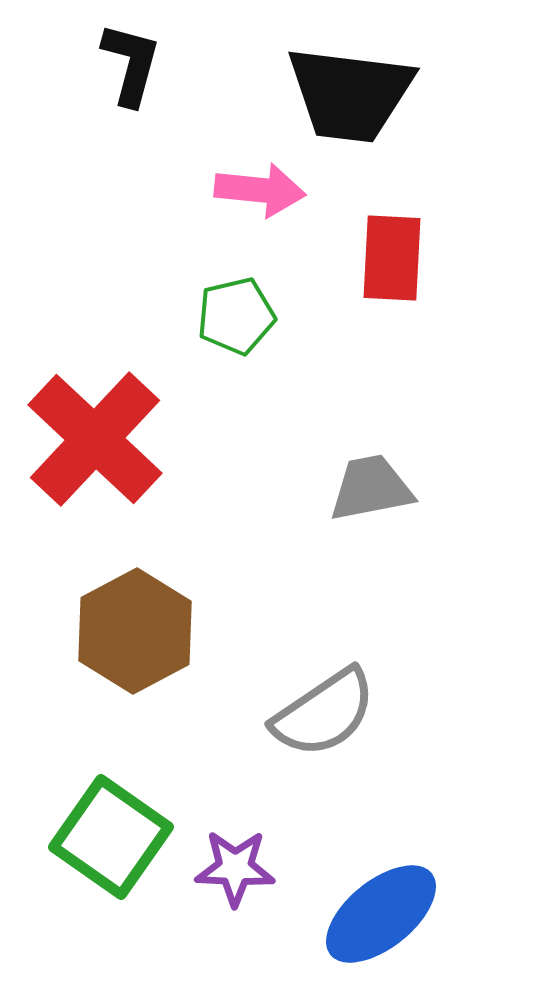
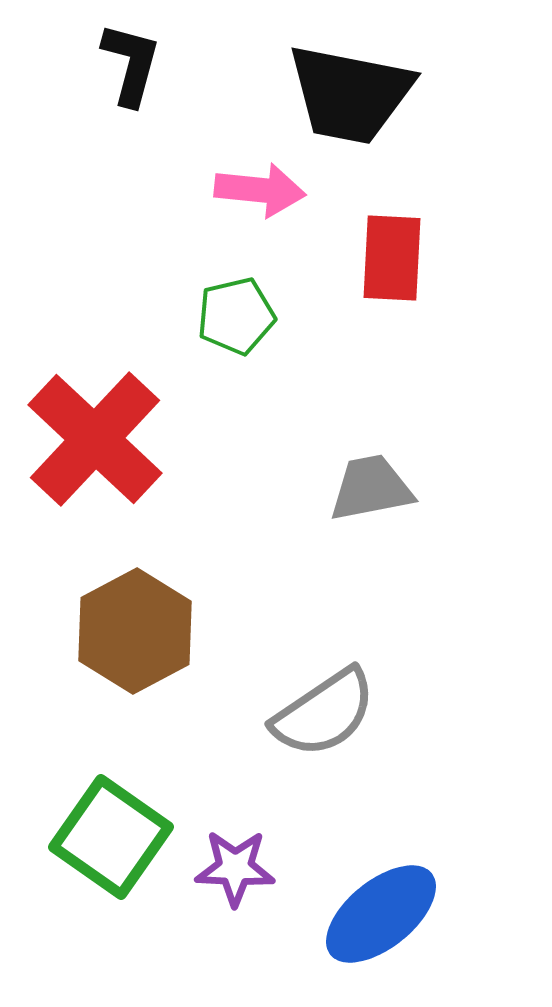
black trapezoid: rotated 4 degrees clockwise
